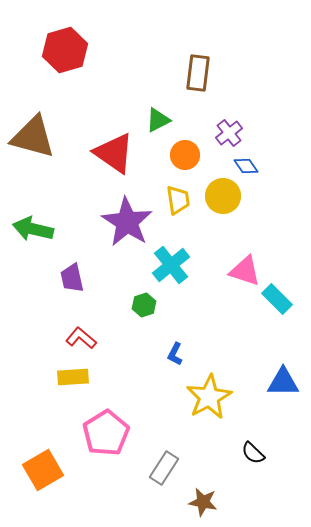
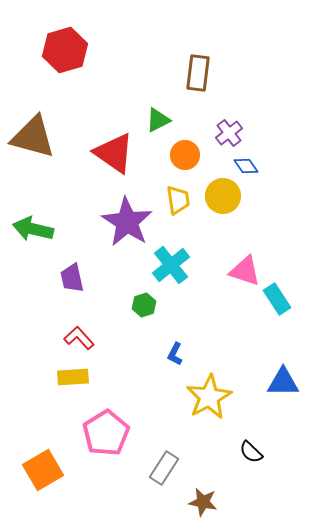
cyan rectangle: rotated 12 degrees clockwise
red L-shape: moved 2 px left; rotated 8 degrees clockwise
black semicircle: moved 2 px left, 1 px up
